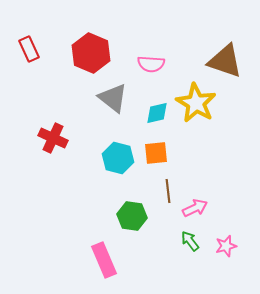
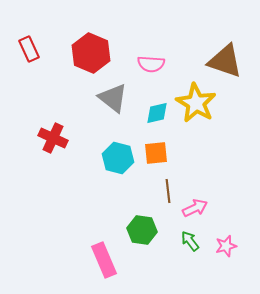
green hexagon: moved 10 px right, 14 px down
